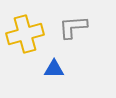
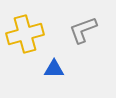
gray L-shape: moved 10 px right, 3 px down; rotated 16 degrees counterclockwise
